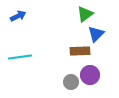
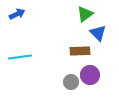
blue arrow: moved 1 px left, 2 px up
blue triangle: moved 2 px right, 1 px up; rotated 30 degrees counterclockwise
